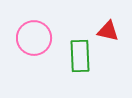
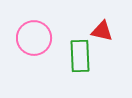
red triangle: moved 6 px left
